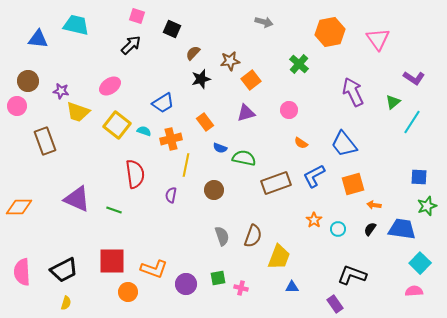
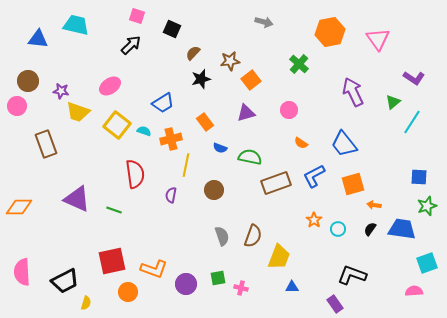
brown rectangle at (45, 141): moved 1 px right, 3 px down
green semicircle at (244, 158): moved 6 px right, 1 px up
red square at (112, 261): rotated 12 degrees counterclockwise
cyan square at (420, 263): moved 7 px right; rotated 25 degrees clockwise
black trapezoid at (64, 270): moved 1 px right, 11 px down
yellow semicircle at (66, 303): moved 20 px right
